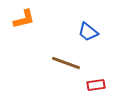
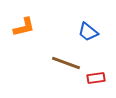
orange L-shape: moved 8 px down
red rectangle: moved 7 px up
